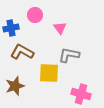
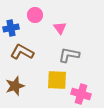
yellow square: moved 8 px right, 7 px down
